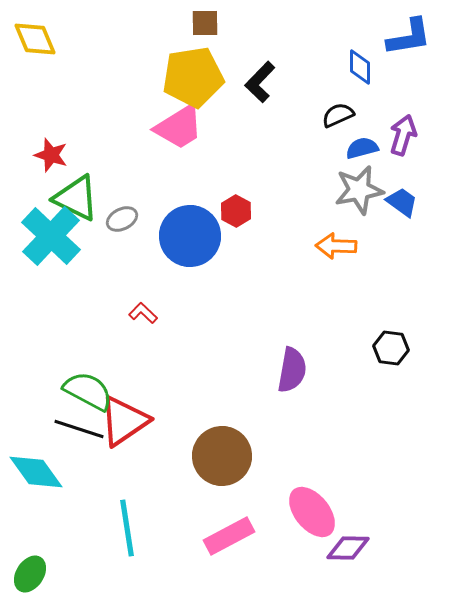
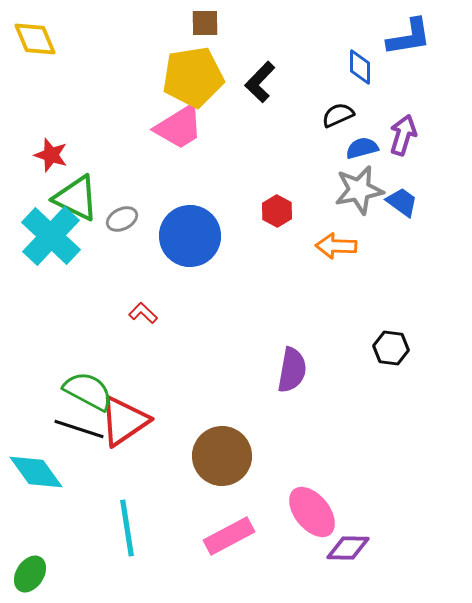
red hexagon: moved 41 px right
